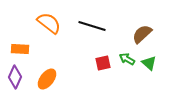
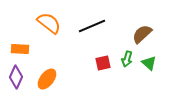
black line: rotated 40 degrees counterclockwise
green arrow: rotated 105 degrees counterclockwise
purple diamond: moved 1 px right
